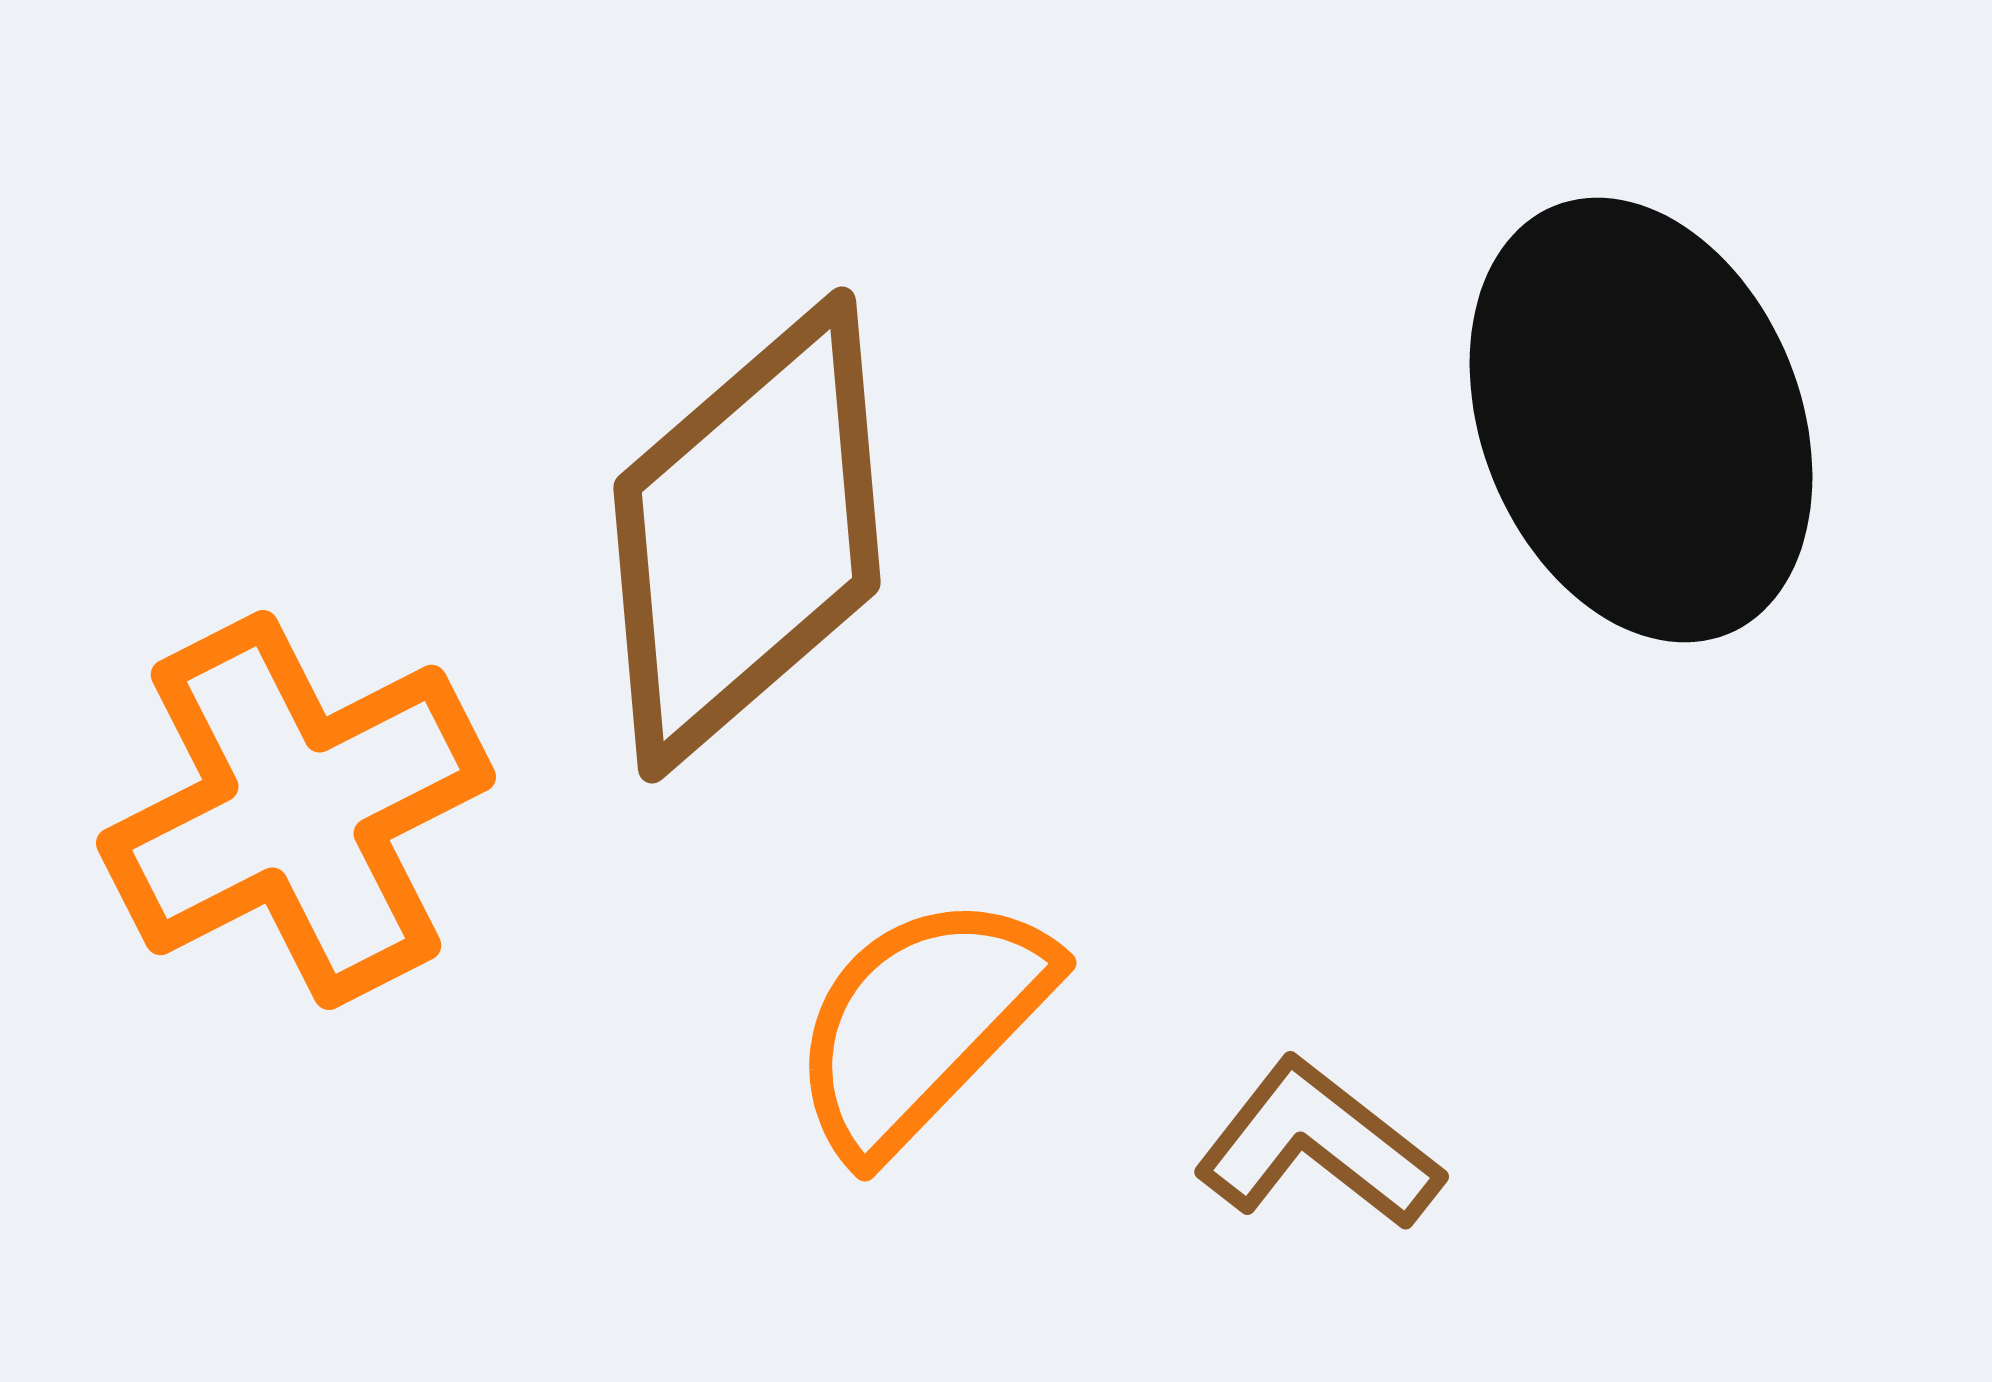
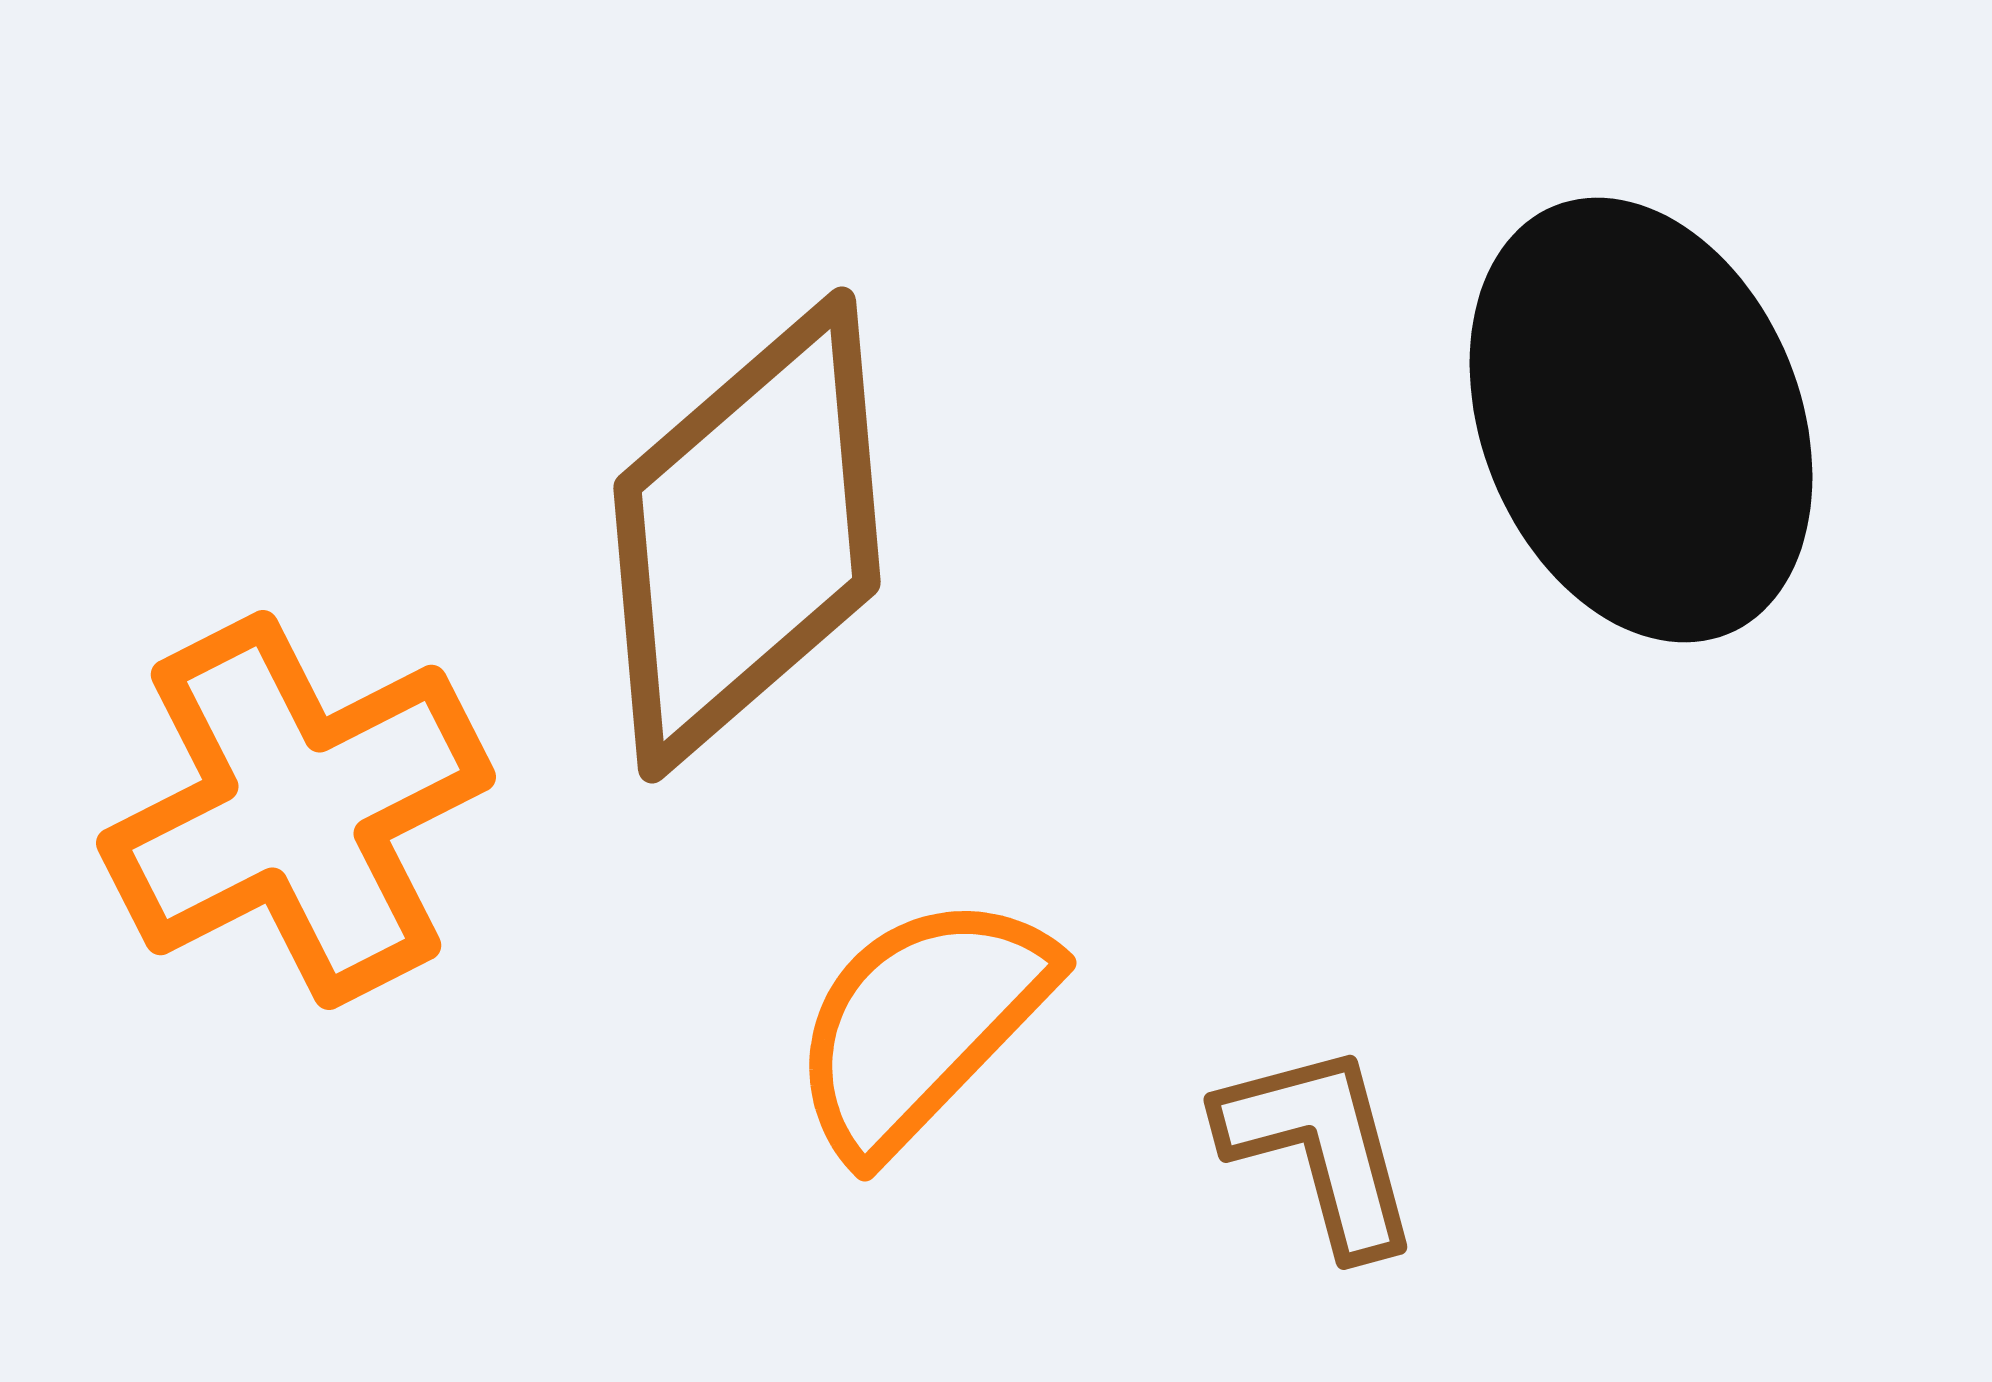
brown L-shape: moved 2 px right, 3 px down; rotated 37 degrees clockwise
